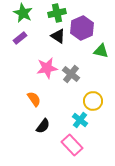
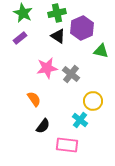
pink rectangle: moved 5 px left; rotated 40 degrees counterclockwise
